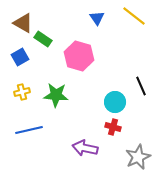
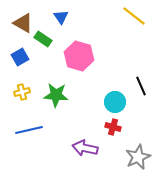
blue triangle: moved 36 px left, 1 px up
